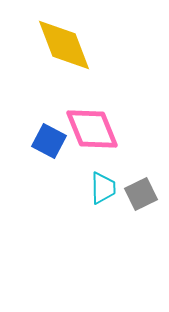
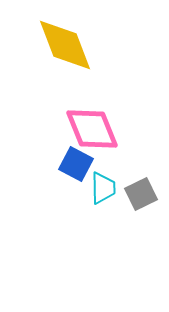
yellow diamond: moved 1 px right
blue square: moved 27 px right, 23 px down
